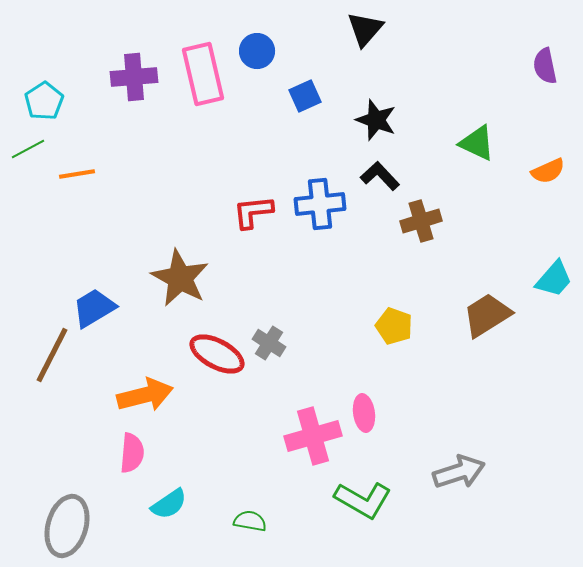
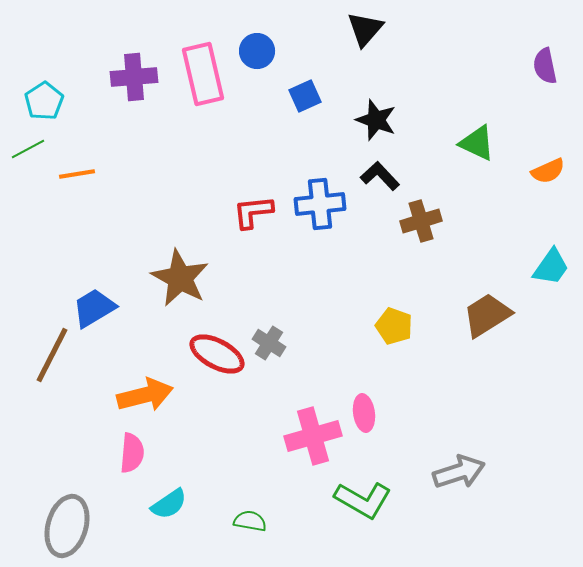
cyan trapezoid: moved 3 px left, 12 px up; rotated 6 degrees counterclockwise
